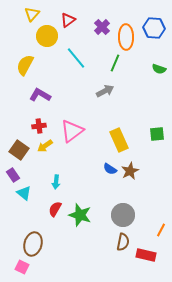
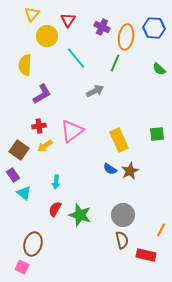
red triangle: rotated 21 degrees counterclockwise
purple cross: rotated 21 degrees counterclockwise
orange ellipse: rotated 10 degrees clockwise
yellow semicircle: rotated 25 degrees counterclockwise
green semicircle: rotated 24 degrees clockwise
gray arrow: moved 10 px left
purple L-shape: moved 2 px right, 1 px up; rotated 120 degrees clockwise
brown semicircle: moved 1 px left, 2 px up; rotated 24 degrees counterclockwise
